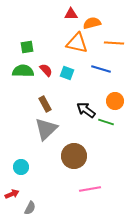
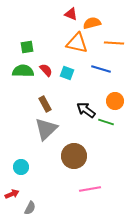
red triangle: rotated 24 degrees clockwise
